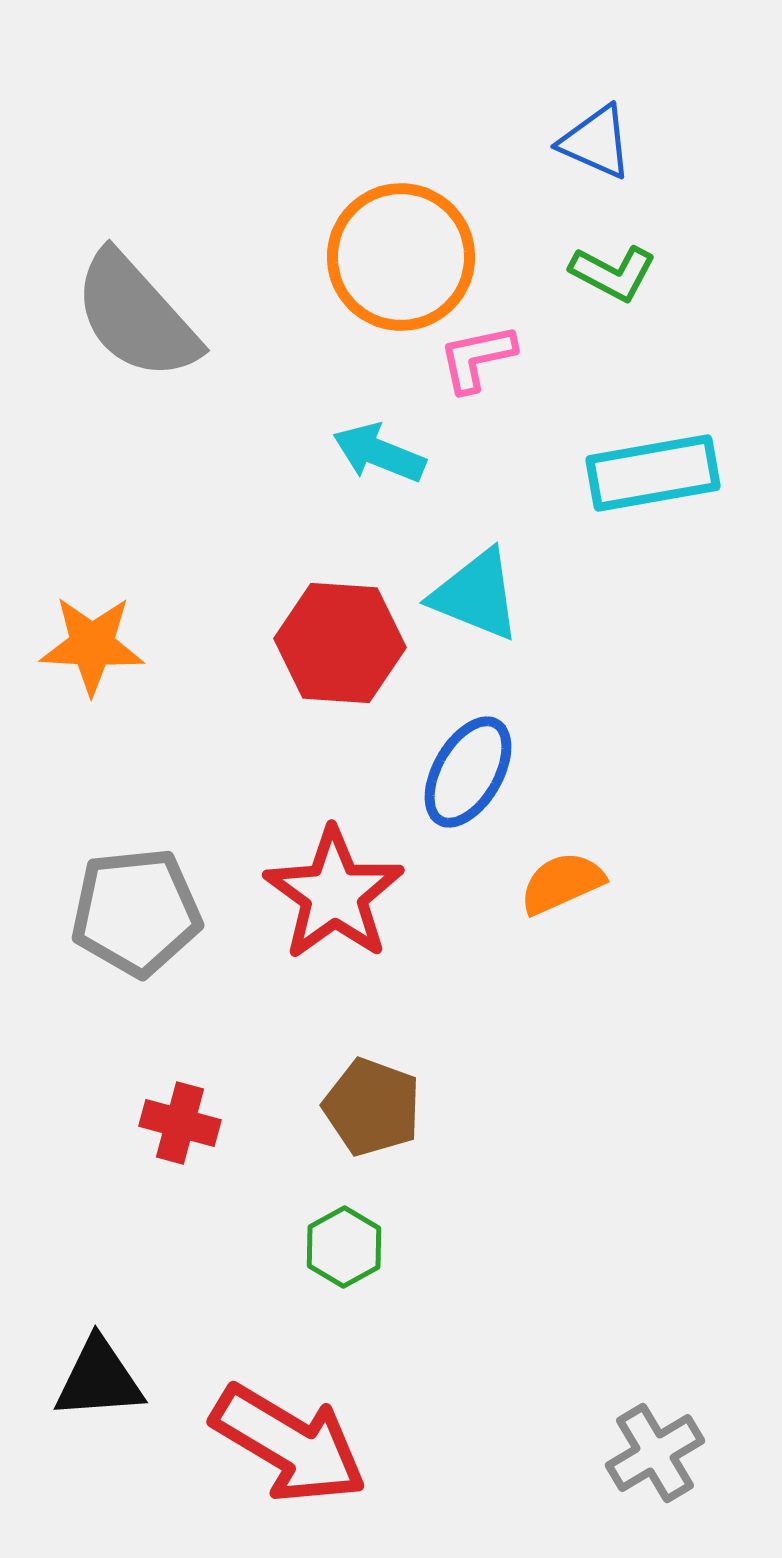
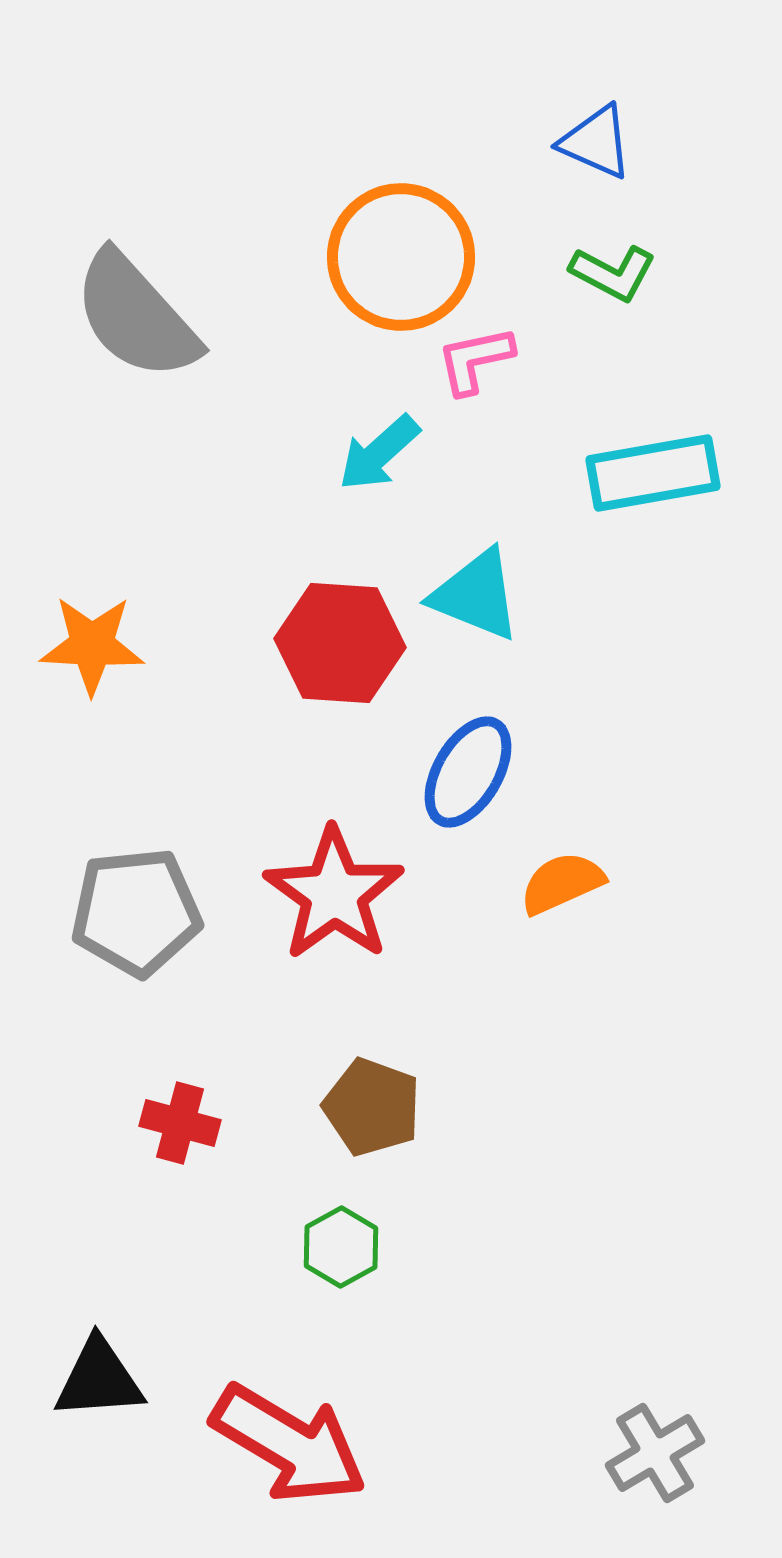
pink L-shape: moved 2 px left, 2 px down
cyan arrow: rotated 64 degrees counterclockwise
green hexagon: moved 3 px left
